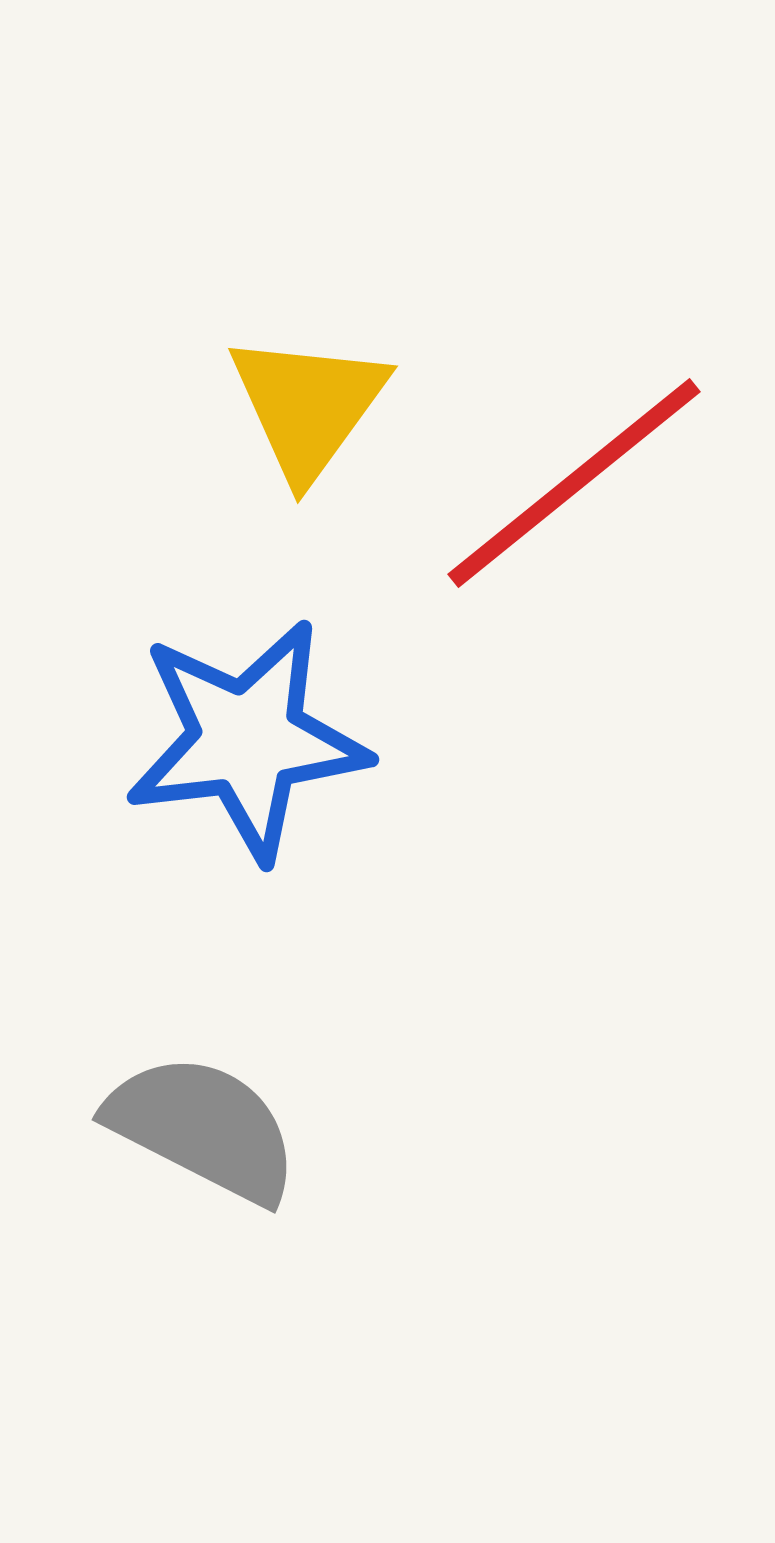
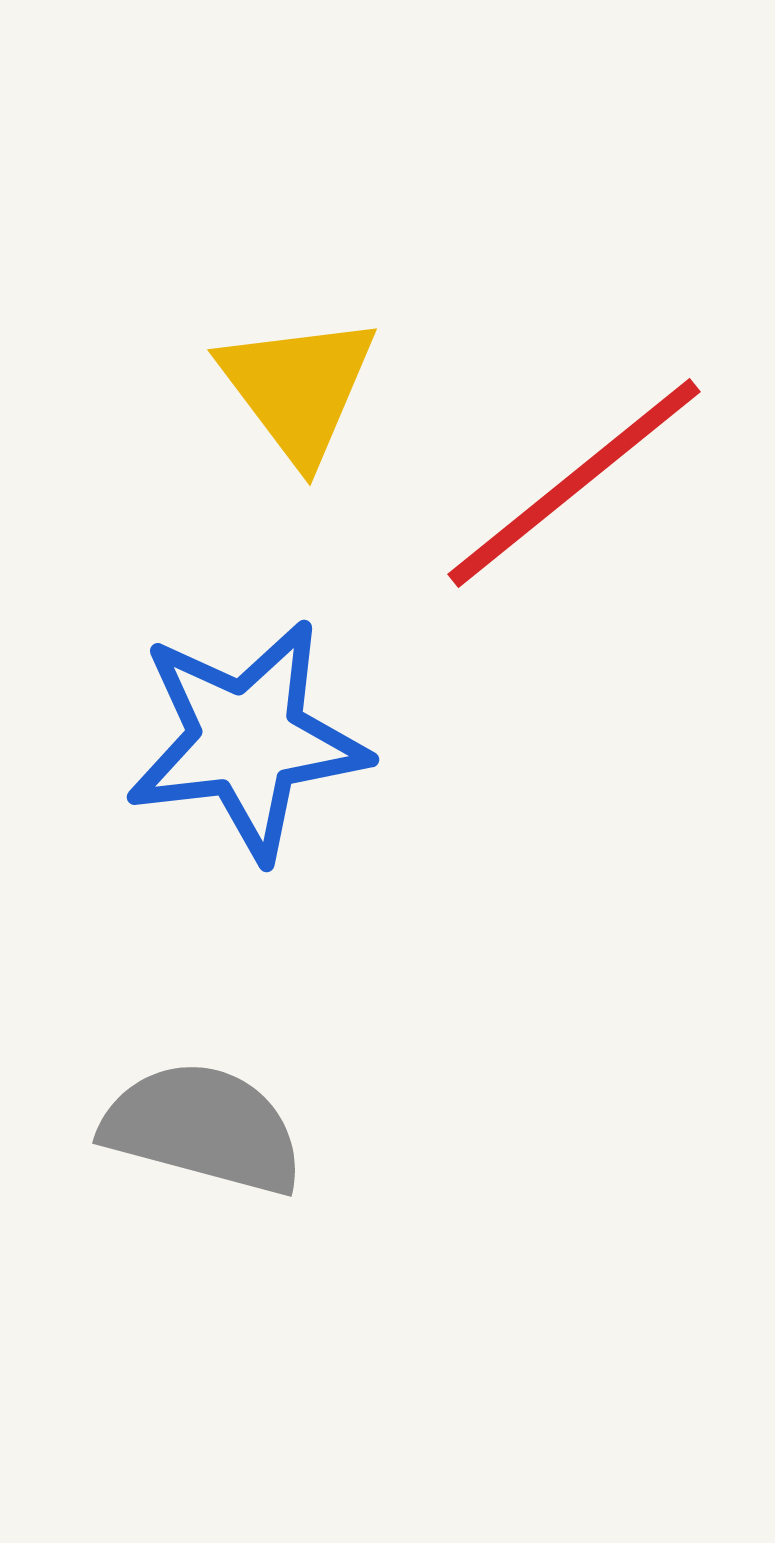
yellow triangle: moved 10 px left, 18 px up; rotated 13 degrees counterclockwise
gray semicircle: rotated 12 degrees counterclockwise
